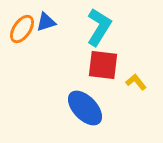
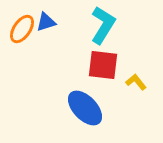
cyan L-shape: moved 4 px right, 2 px up
